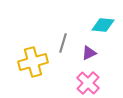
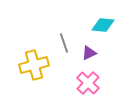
gray line: moved 1 px right; rotated 36 degrees counterclockwise
yellow cross: moved 1 px right, 3 px down
